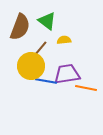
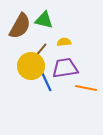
green triangle: moved 3 px left, 1 px up; rotated 24 degrees counterclockwise
brown semicircle: moved 1 px up; rotated 8 degrees clockwise
yellow semicircle: moved 2 px down
brown line: moved 2 px down
purple trapezoid: moved 2 px left, 6 px up
blue line: rotated 55 degrees clockwise
